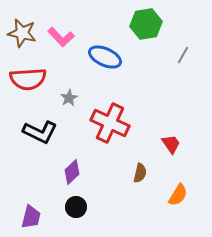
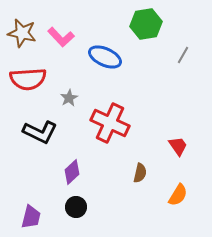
red trapezoid: moved 7 px right, 2 px down
